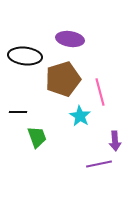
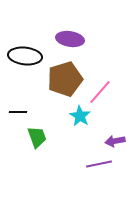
brown pentagon: moved 2 px right
pink line: rotated 56 degrees clockwise
purple arrow: rotated 84 degrees clockwise
